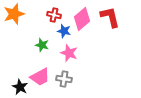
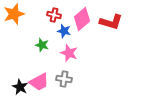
red L-shape: moved 1 px right, 5 px down; rotated 120 degrees clockwise
pink trapezoid: moved 1 px left, 5 px down
